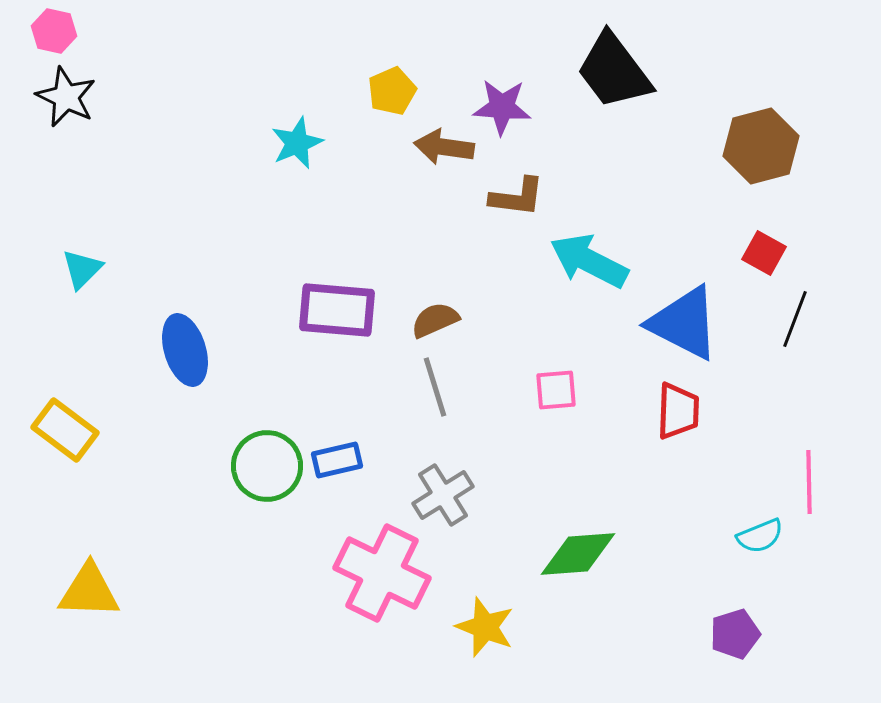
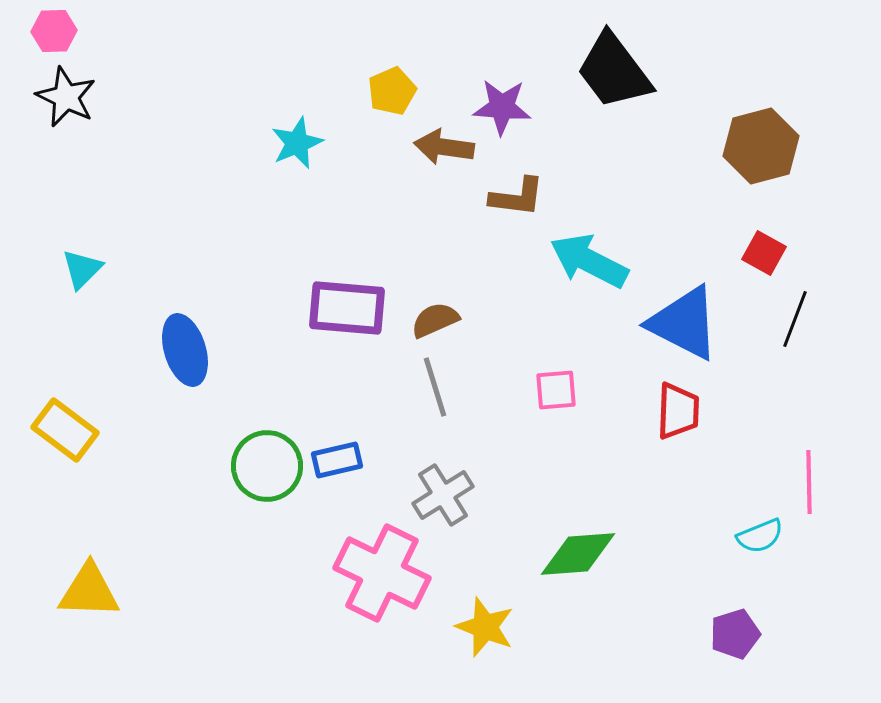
pink hexagon: rotated 15 degrees counterclockwise
purple rectangle: moved 10 px right, 2 px up
